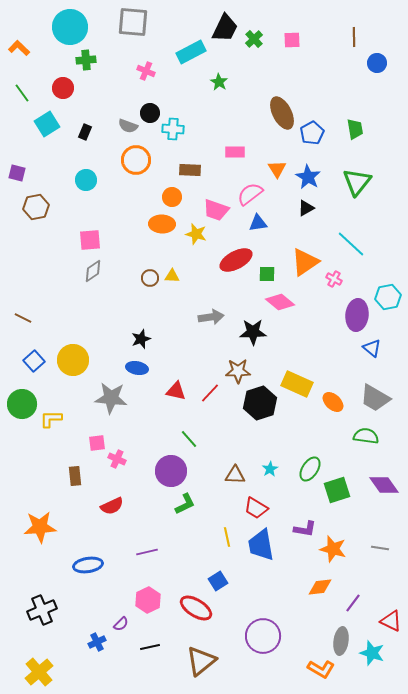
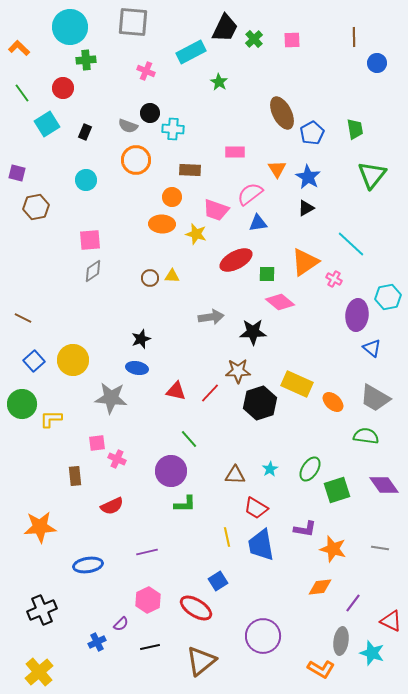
green triangle at (357, 182): moved 15 px right, 7 px up
green L-shape at (185, 504): rotated 25 degrees clockwise
